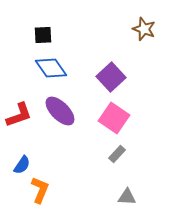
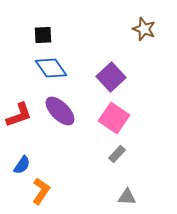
orange L-shape: moved 1 px right, 1 px down; rotated 12 degrees clockwise
